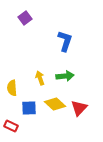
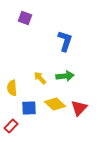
purple square: rotated 32 degrees counterclockwise
yellow arrow: rotated 24 degrees counterclockwise
red rectangle: rotated 72 degrees counterclockwise
